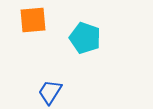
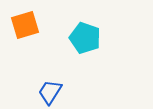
orange square: moved 8 px left, 5 px down; rotated 12 degrees counterclockwise
